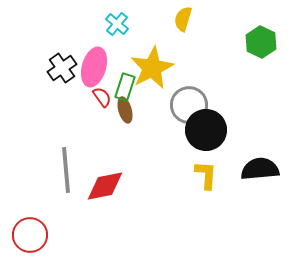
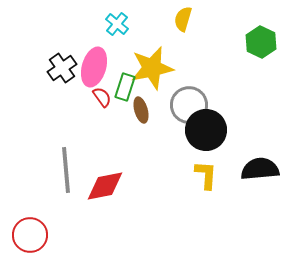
yellow star: rotated 15 degrees clockwise
brown ellipse: moved 16 px right
